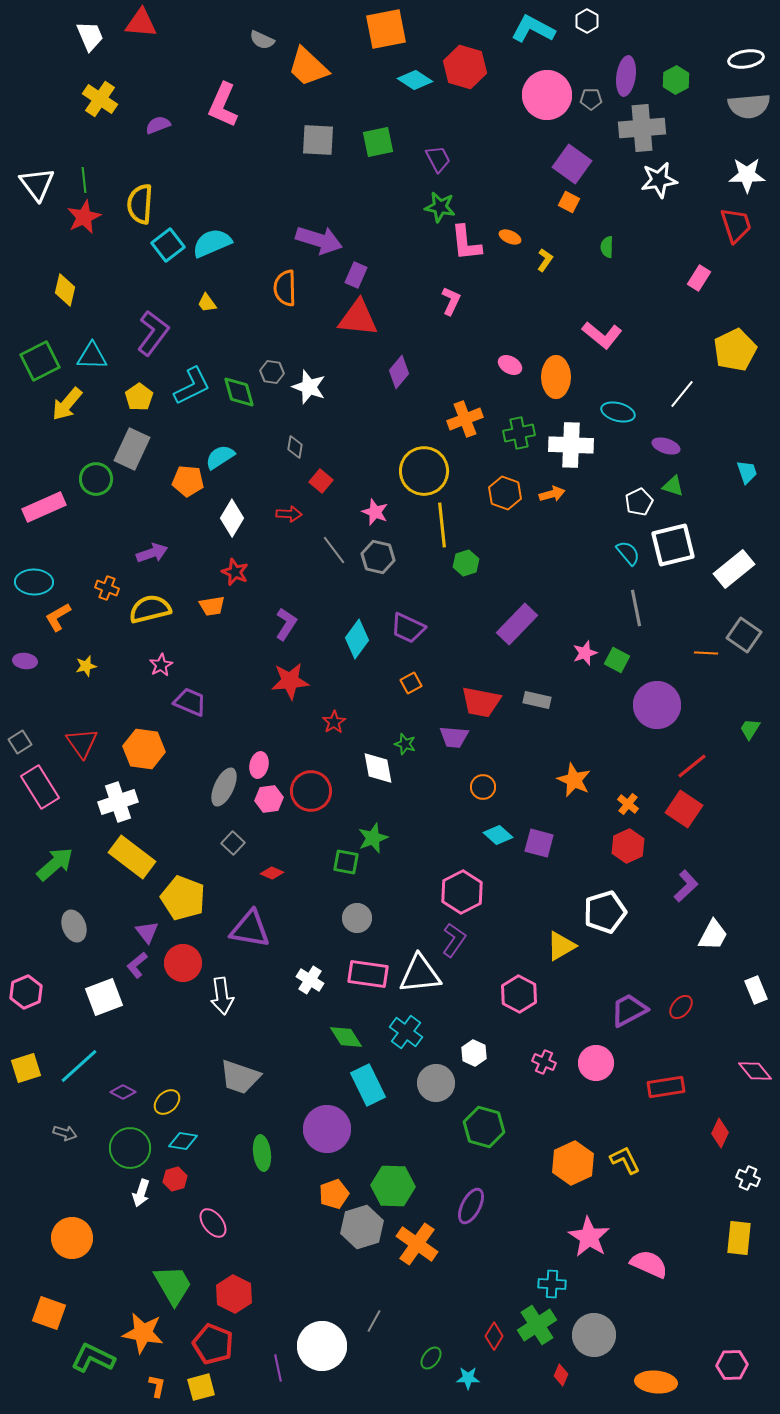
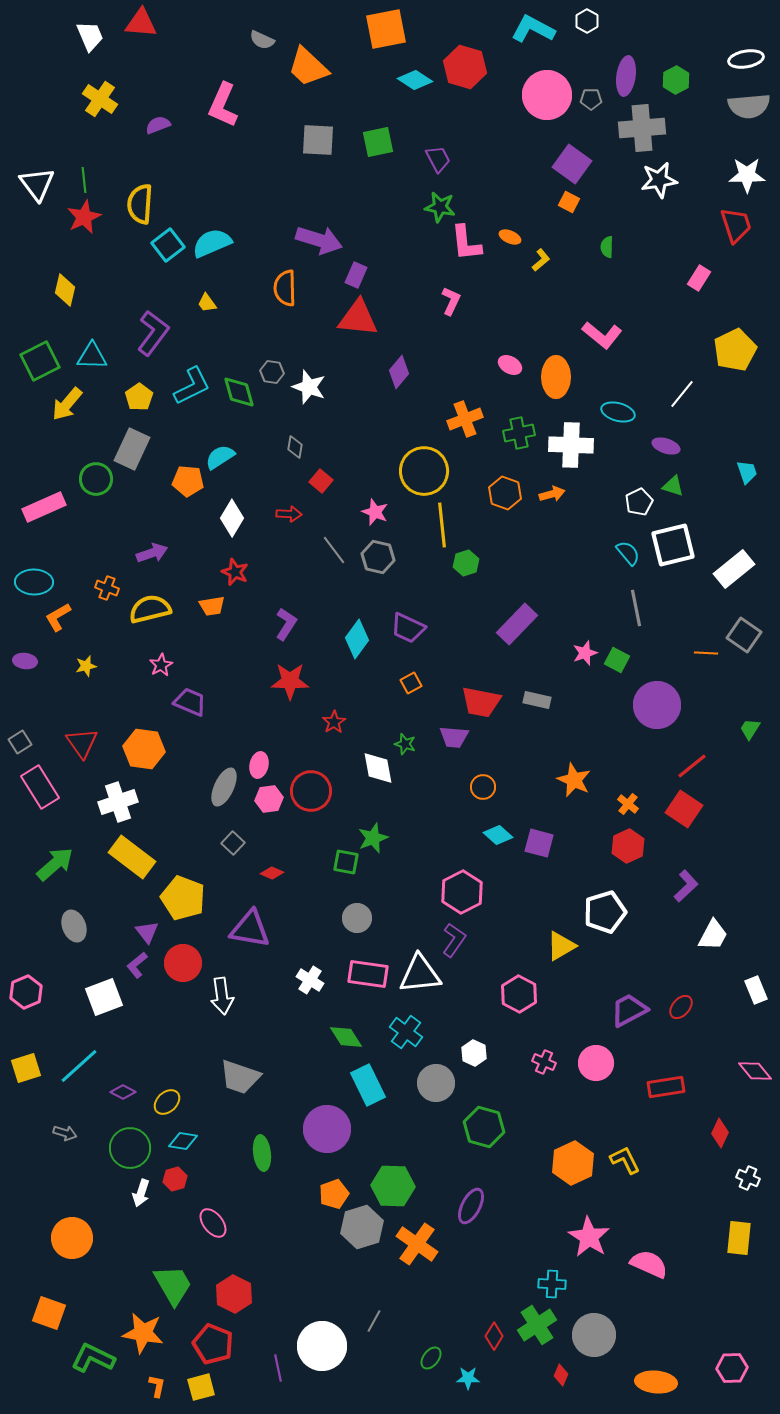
yellow L-shape at (545, 260): moved 4 px left; rotated 15 degrees clockwise
red star at (290, 681): rotated 6 degrees clockwise
pink hexagon at (732, 1365): moved 3 px down
